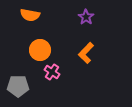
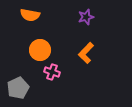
purple star: rotated 21 degrees clockwise
pink cross: rotated 14 degrees counterclockwise
gray pentagon: moved 2 px down; rotated 25 degrees counterclockwise
